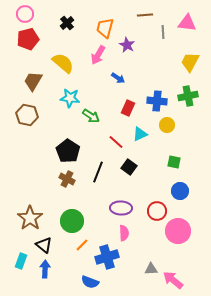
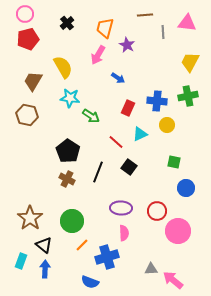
yellow semicircle at (63, 63): moved 4 px down; rotated 20 degrees clockwise
blue circle at (180, 191): moved 6 px right, 3 px up
